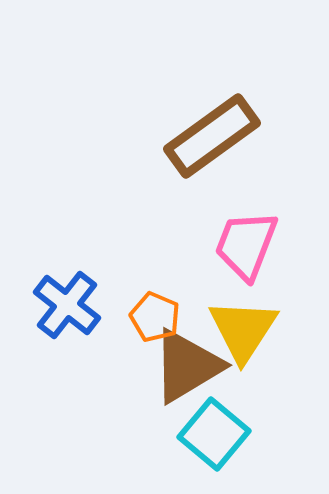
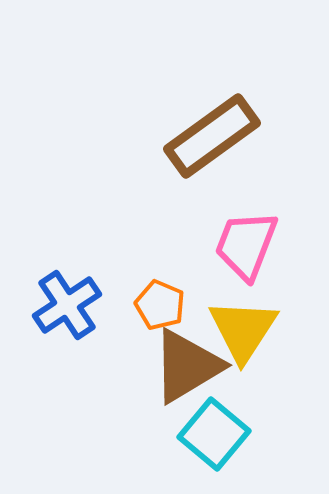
blue cross: rotated 18 degrees clockwise
orange pentagon: moved 5 px right, 12 px up
